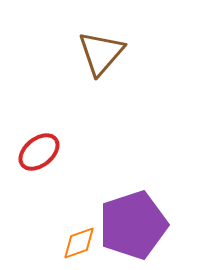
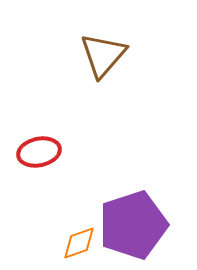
brown triangle: moved 2 px right, 2 px down
red ellipse: rotated 27 degrees clockwise
